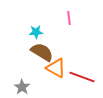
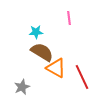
red line: rotated 45 degrees clockwise
gray star: rotated 14 degrees clockwise
